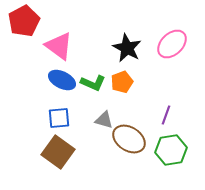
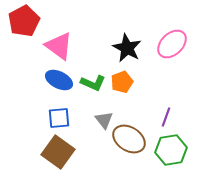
blue ellipse: moved 3 px left
purple line: moved 2 px down
gray triangle: rotated 36 degrees clockwise
